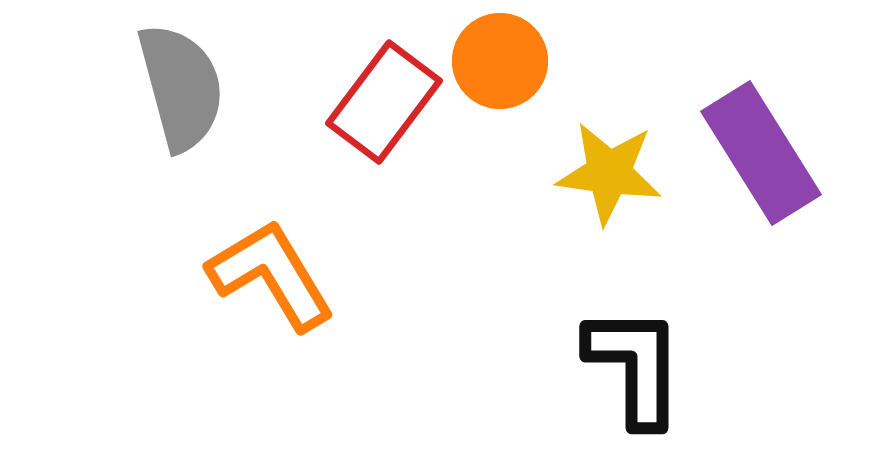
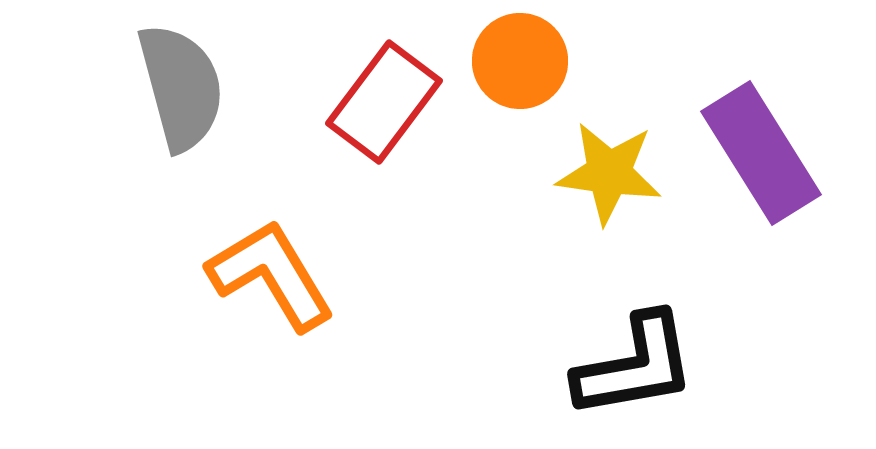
orange circle: moved 20 px right
black L-shape: rotated 80 degrees clockwise
